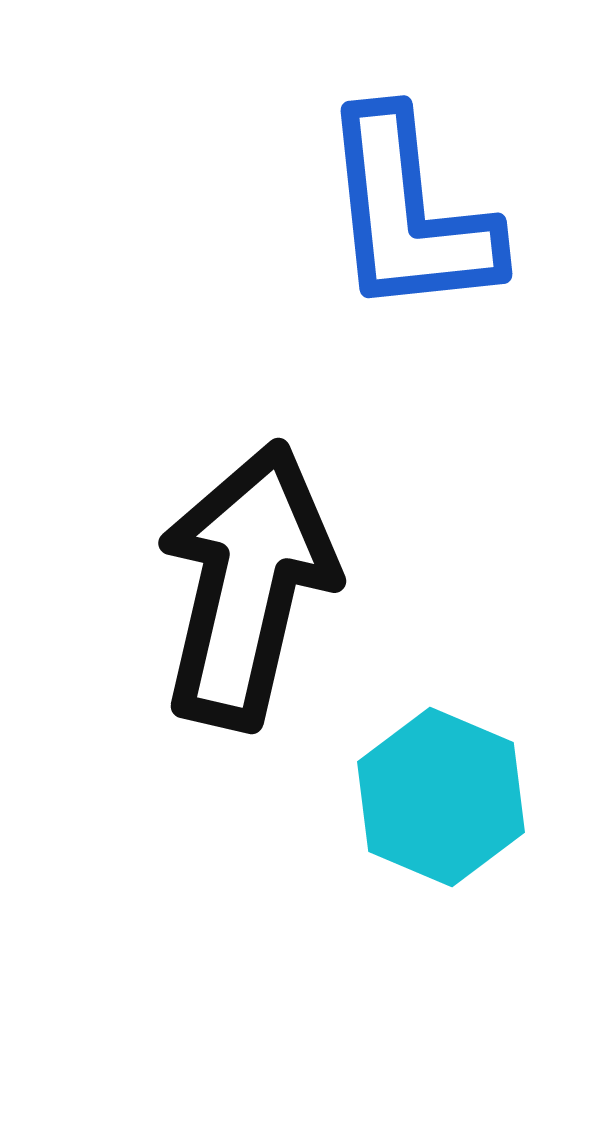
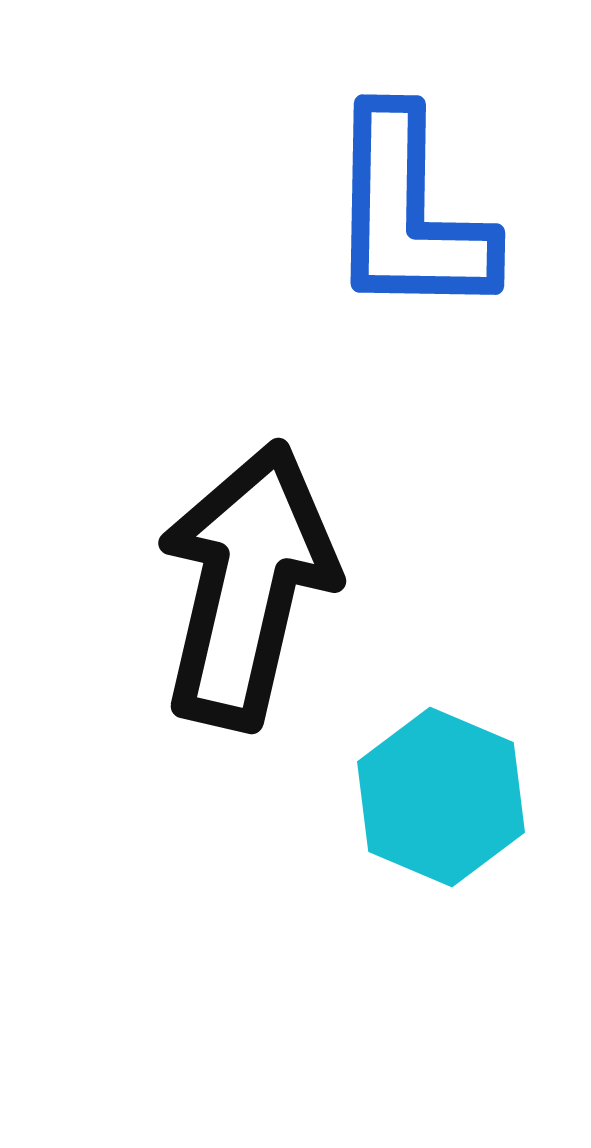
blue L-shape: rotated 7 degrees clockwise
